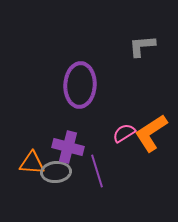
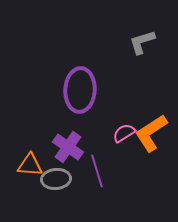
gray L-shape: moved 4 px up; rotated 12 degrees counterclockwise
purple ellipse: moved 5 px down
purple cross: rotated 20 degrees clockwise
orange triangle: moved 2 px left, 2 px down
gray ellipse: moved 7 px down
